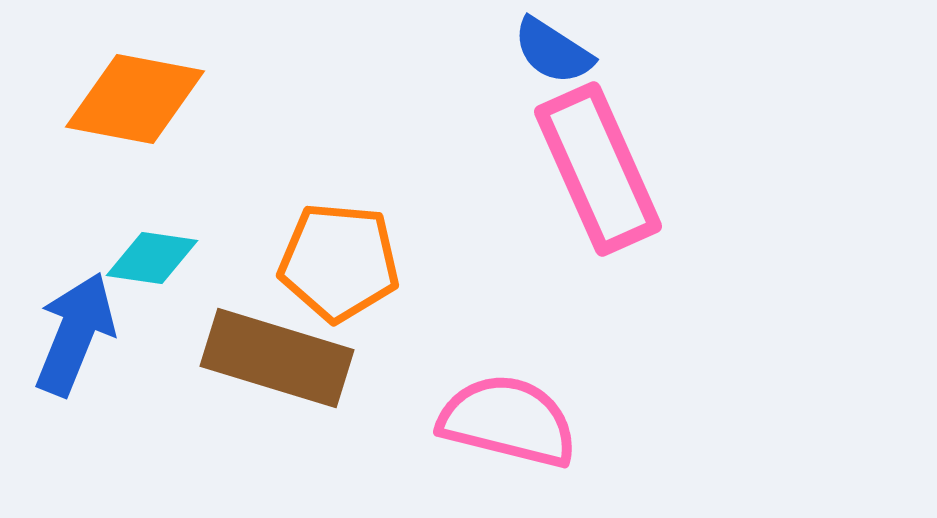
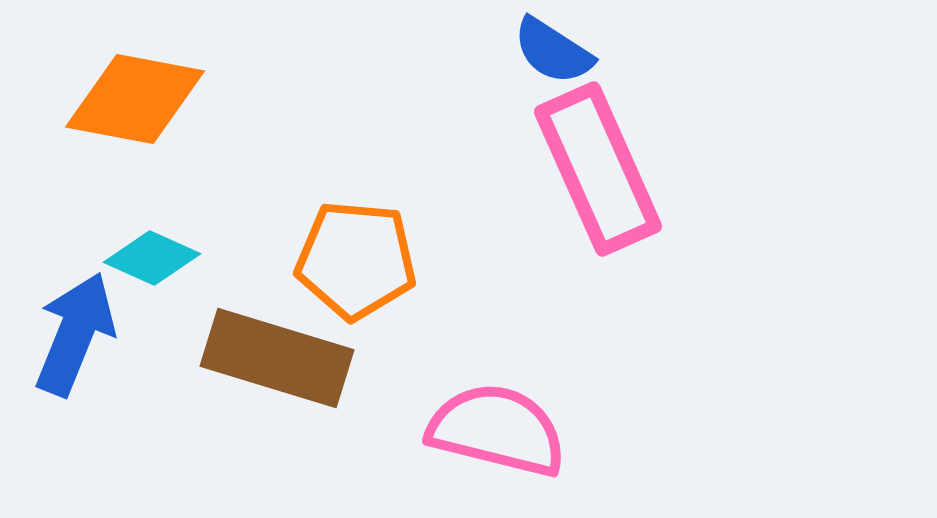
cyan diamond: rotated 16 degrees clockwise
orange pentagon: moved 17 px right, 2 px up
pink semicircle: moved 11 px left, 9 px down
